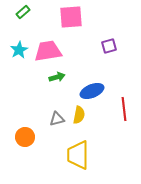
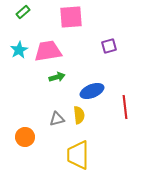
red line: moved 1 px right, 2 px up
yellow semicircle: rotated 18 degrees counterclockwise
